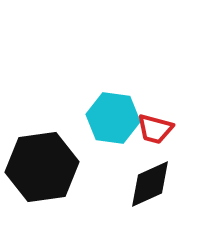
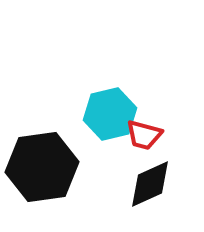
cyan hexagon: moved 3 px left, 4 px up; rotated 21 degrees counterclockwise
red trapezoid: moved 11 px left, 6 px down
